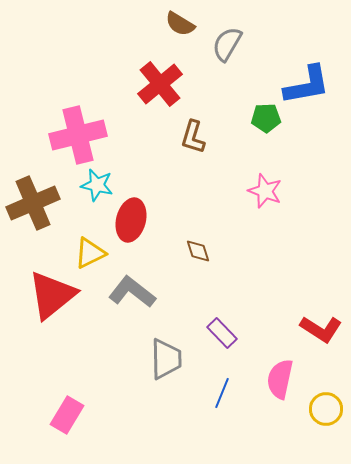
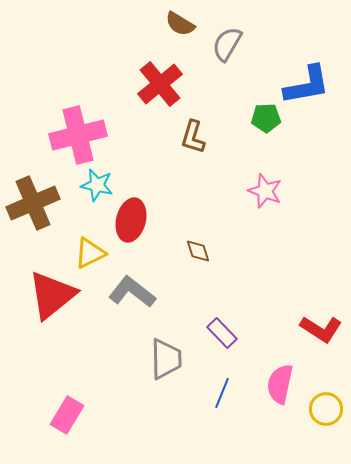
pink semicircle: moved 5 px down
